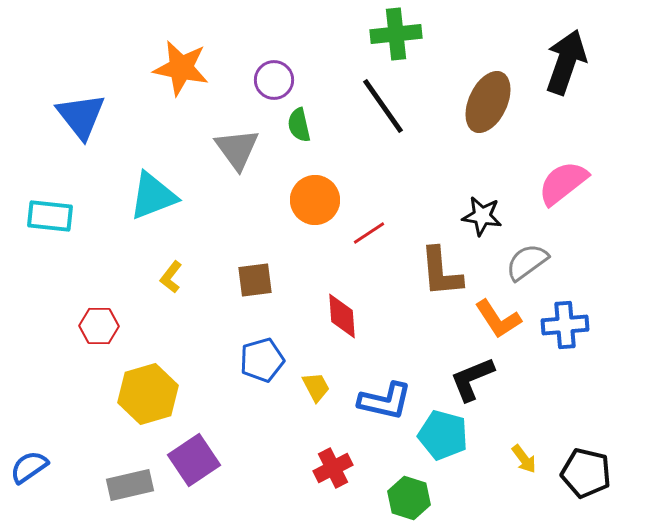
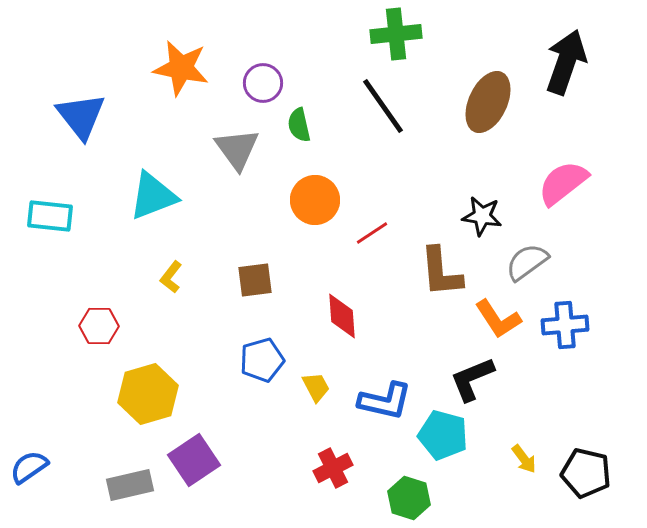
purple circle: moved 11 px left, 3 px down
red line: moved 3 px right
